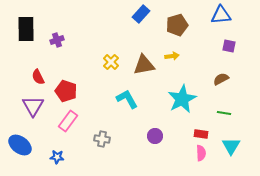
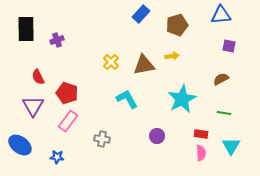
red pentagon: moved 1 px right, 2 px down
purple circle: moved 2 px right
